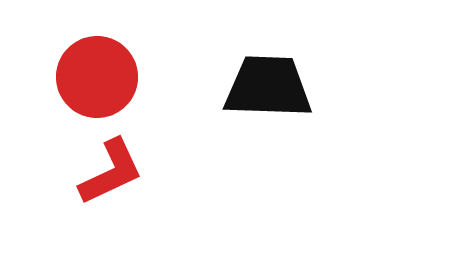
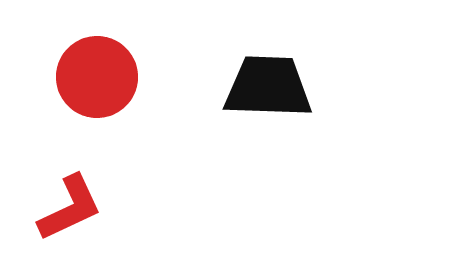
red L-shape: moved 41 px left, 36 px down
